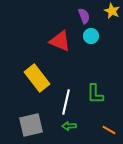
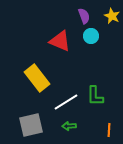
yellow star: moved 5 px down
green L-shape: moved 2 px down
white line: rotated 45 degrees clockwise
orange line: rotated 64 degrees clockwise
